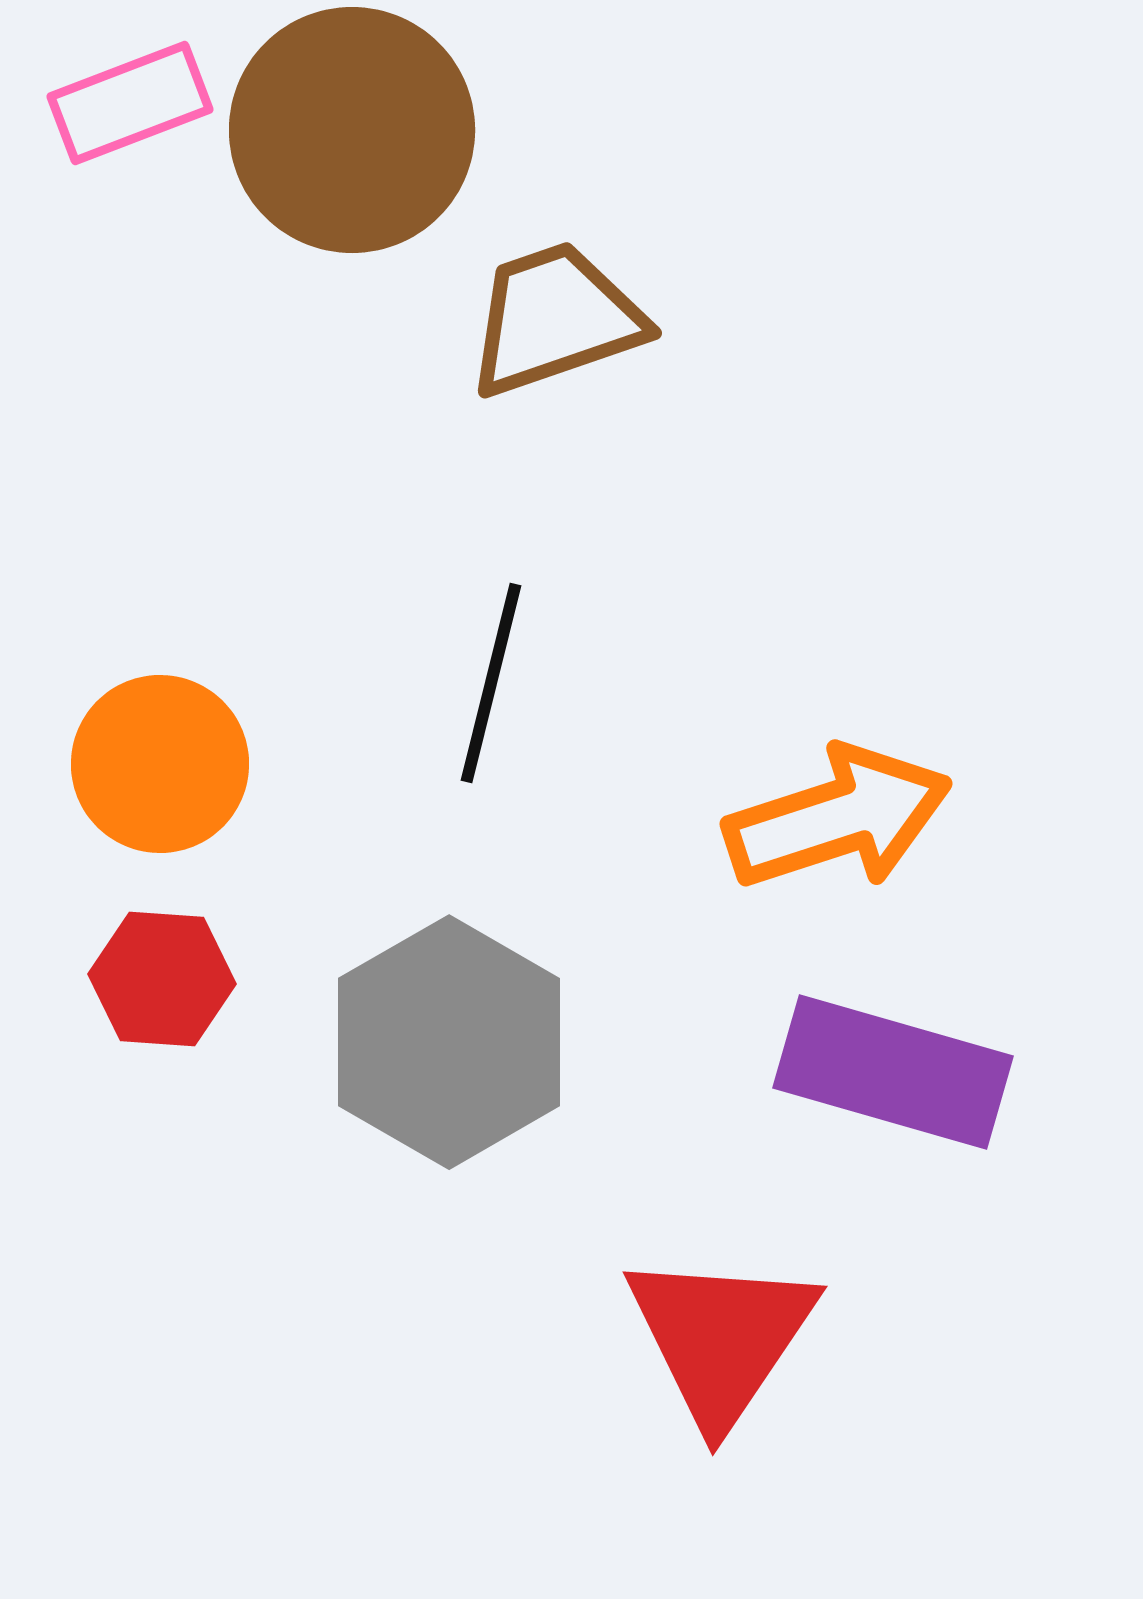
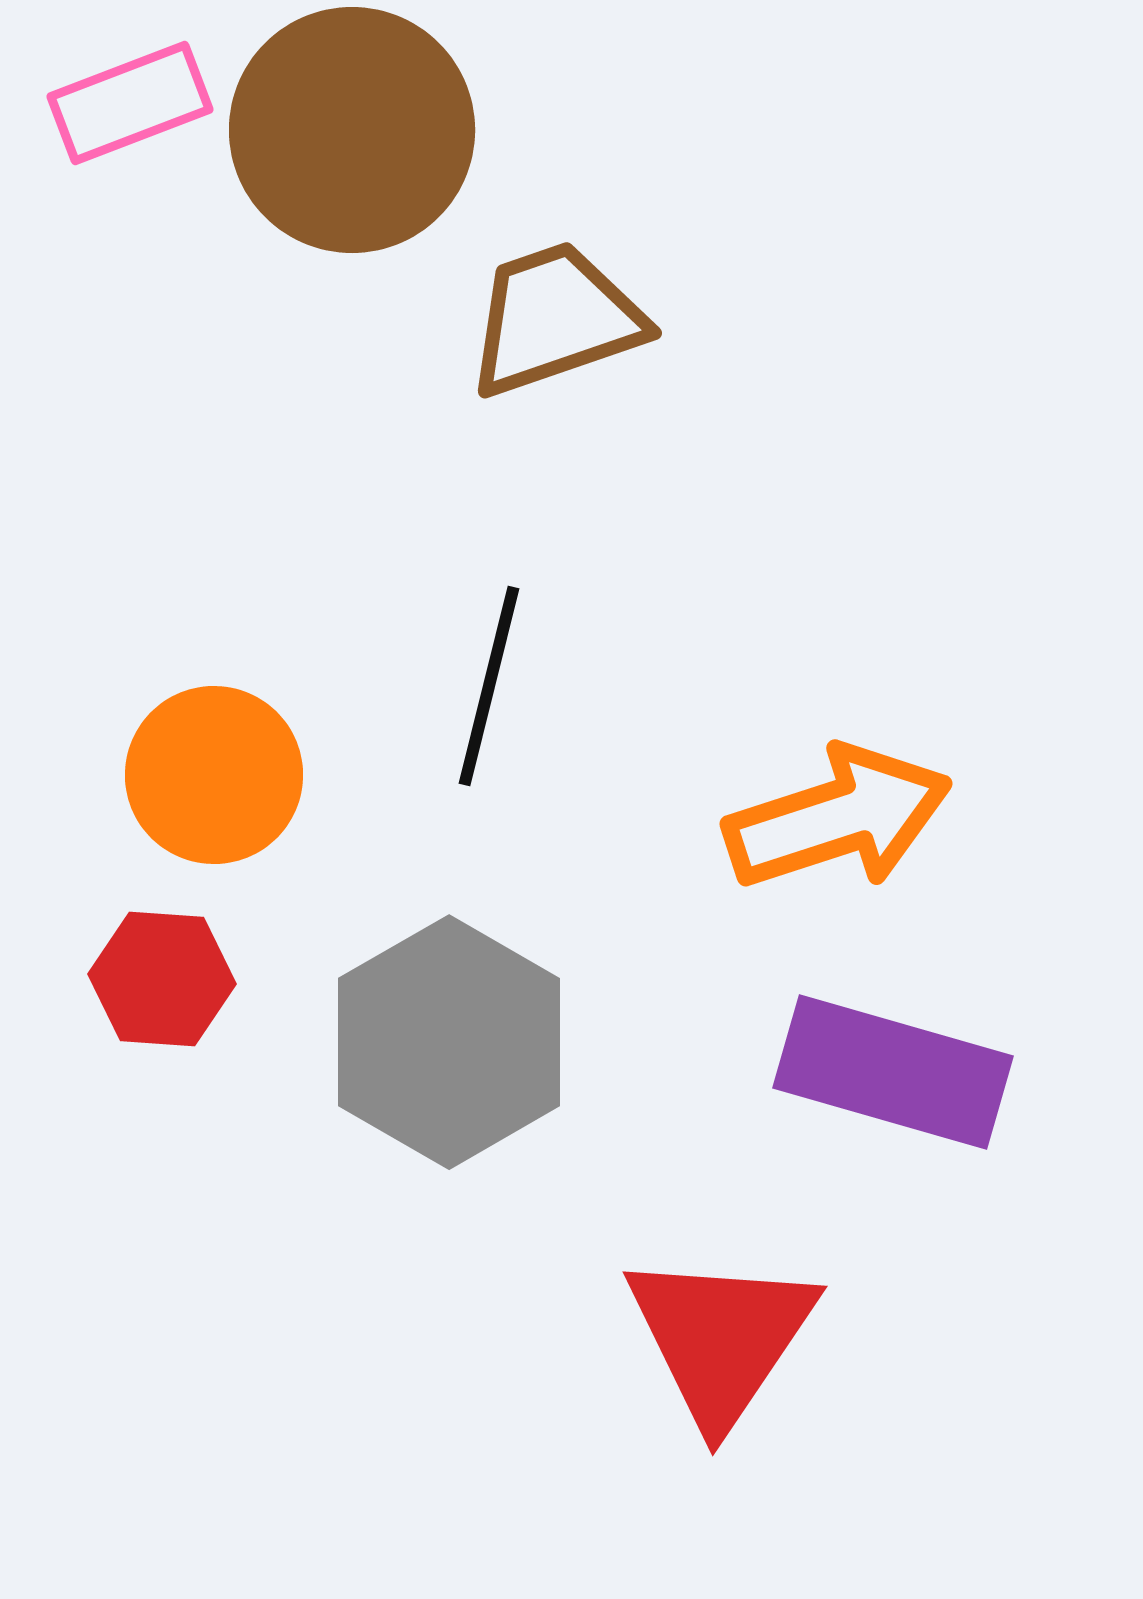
black line: moved 2 px left, 3 px down
orange circle: moved 54 px right, 11 px down
